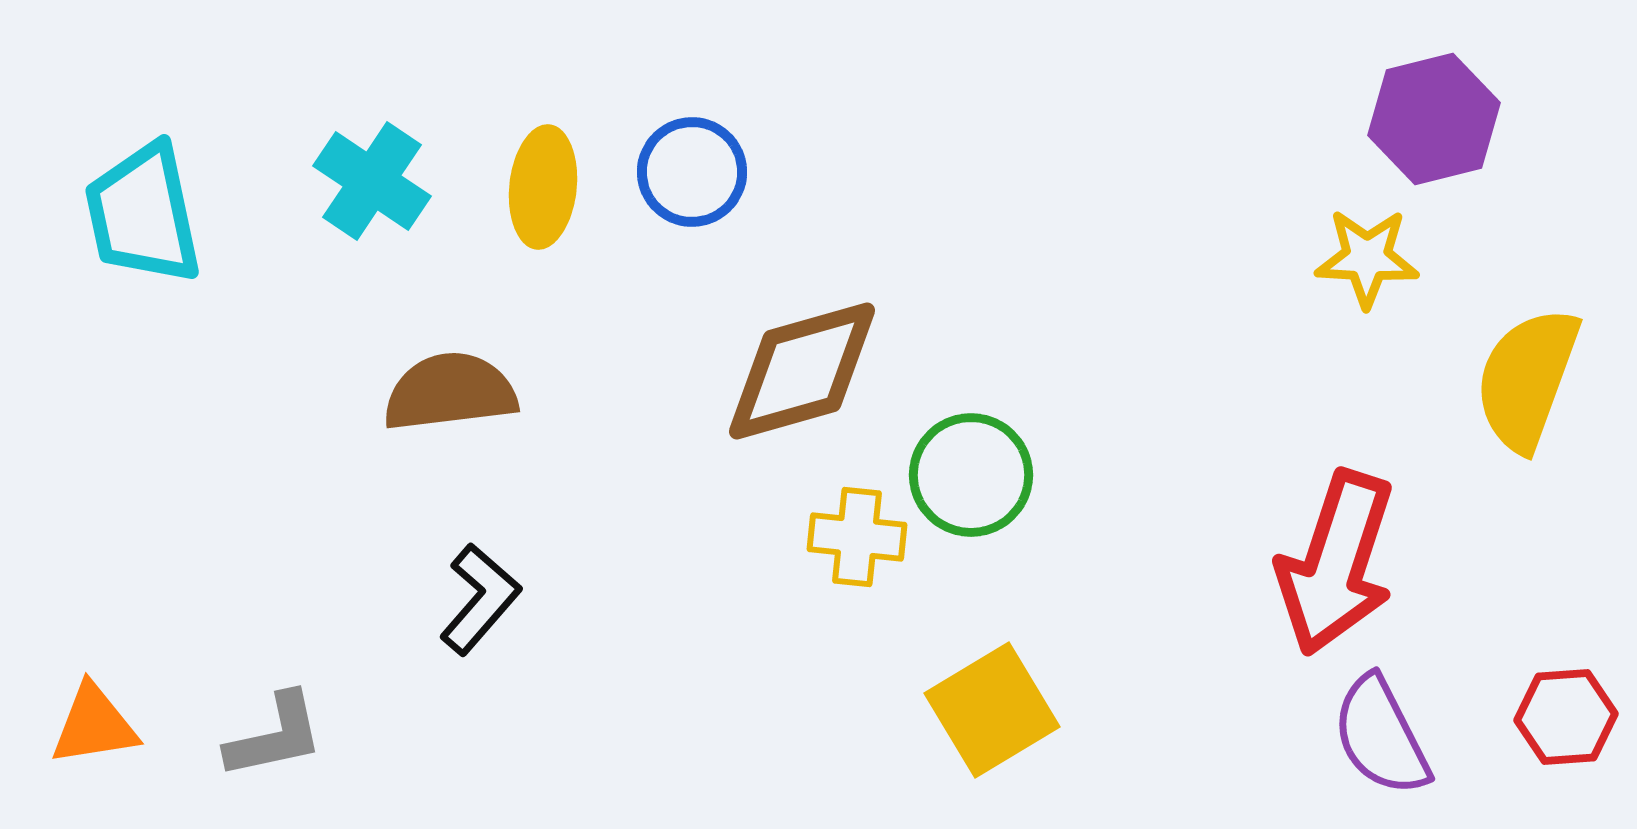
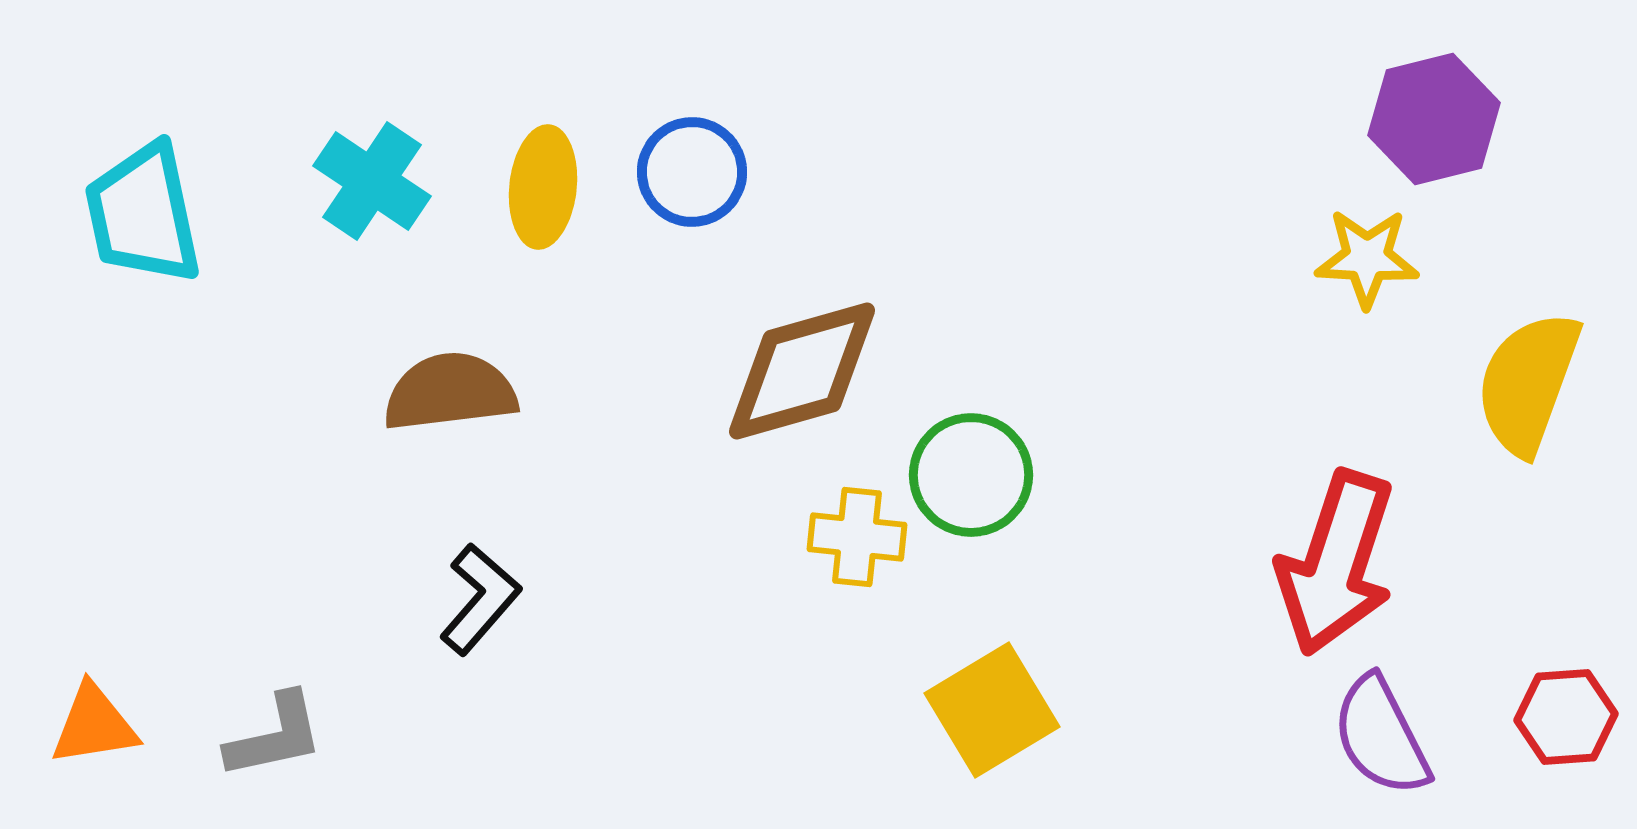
yellow semicircle: moved 1 px right, 4 px down
